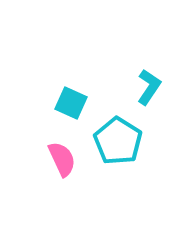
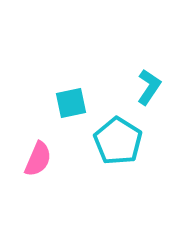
cyan square: rotated 36 degrees counterclockwise
pink semicircle: moved 24 px left; rotated 48 degrees clockwise
